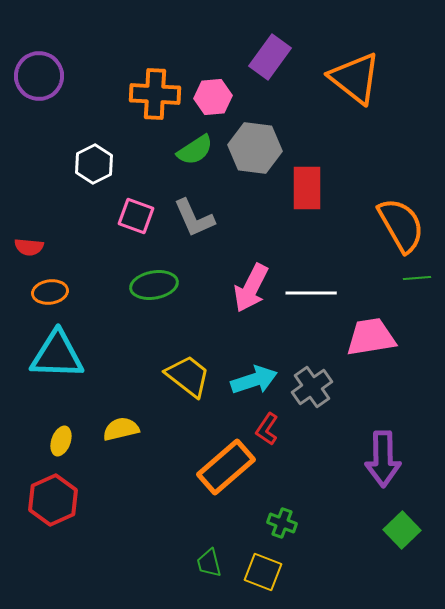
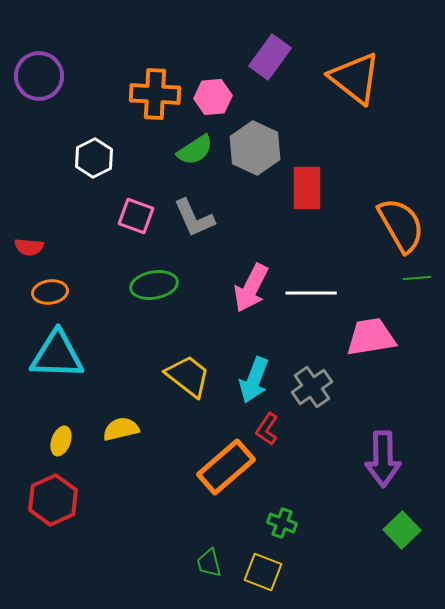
gray hexagon: rotated 18 degrees clockwise
white hexagon: moved 6 px up
cyan arrow: rotated 129 degrees clockwise
